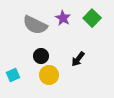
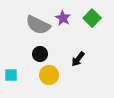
gray semicircle: moved 3 px right
black circle: moved 1 px left, 2 px up
cyan square: moved 2 px left; rotated 24 degrees clockwise
